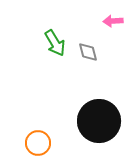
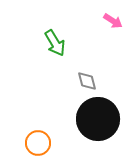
pink arrow: rotated 144 degrees counterclockwise
gray diamond: moved 1 px left, 29 px down
black circle: moved 1 px left, 2 px up
